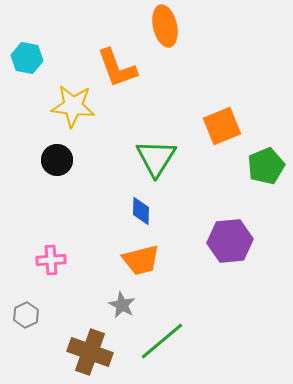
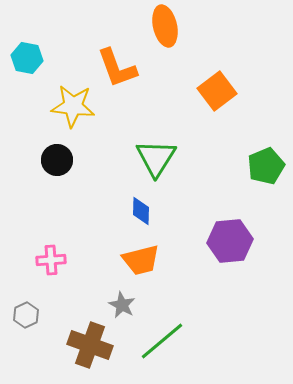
orange square: moved 5 px left, 35 px up; rotated 15 degrees counterclockwise
brown cross: moved 7 px up
